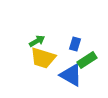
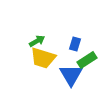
blue triangle: rotated 30 degrees clockwise
